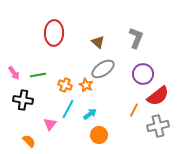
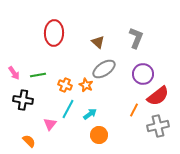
gray ellipse: moved 1 px right
